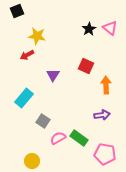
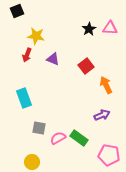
pink triangle: rotated 35 degrees counterclockwise
yellow star: moved 1 px left
red arrow: rotated 40 degrees counterclockwise
red square: rotated 28 degrees clockwise
purple triangle: moved 16 px up; rotated 40 degrees counterclockwise
orange arrow: rotated 24 degrees counterclockwise
cyan rectangle: rotated 60 degrees counterclockwise
purple arrow: rotated 14 degrees counterclockwise
gray square: moved 4 px left, 7 px down; rotated 24 degrees counterclockwise
pink pentagon: moved 4 px right, 1 px down
yellow circle: moved 1 px down
